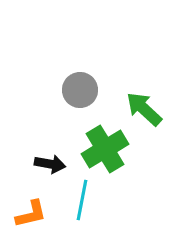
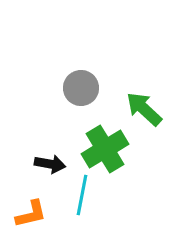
gray circle: moved 1 px right, 2 px up
cyan line: moved 5 px up
